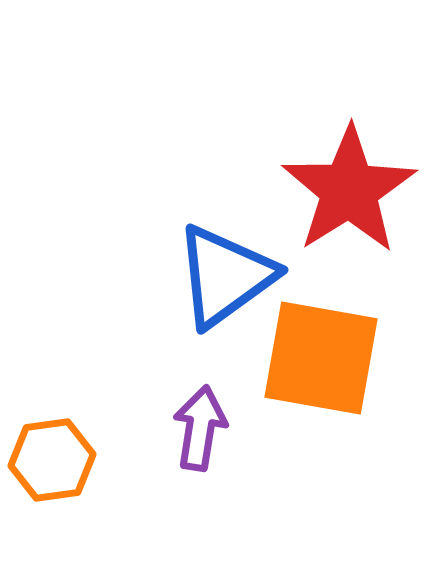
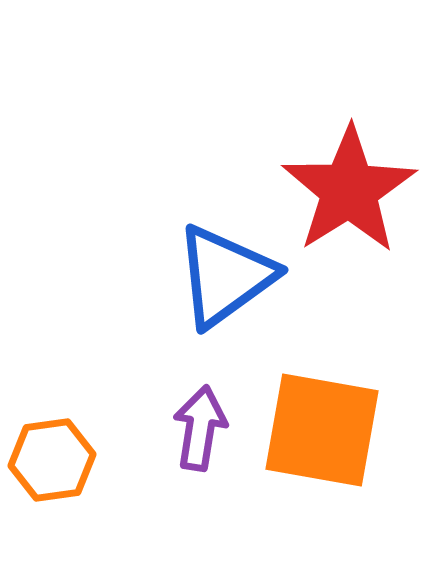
orange square: moved 1 px right, 72 px down
